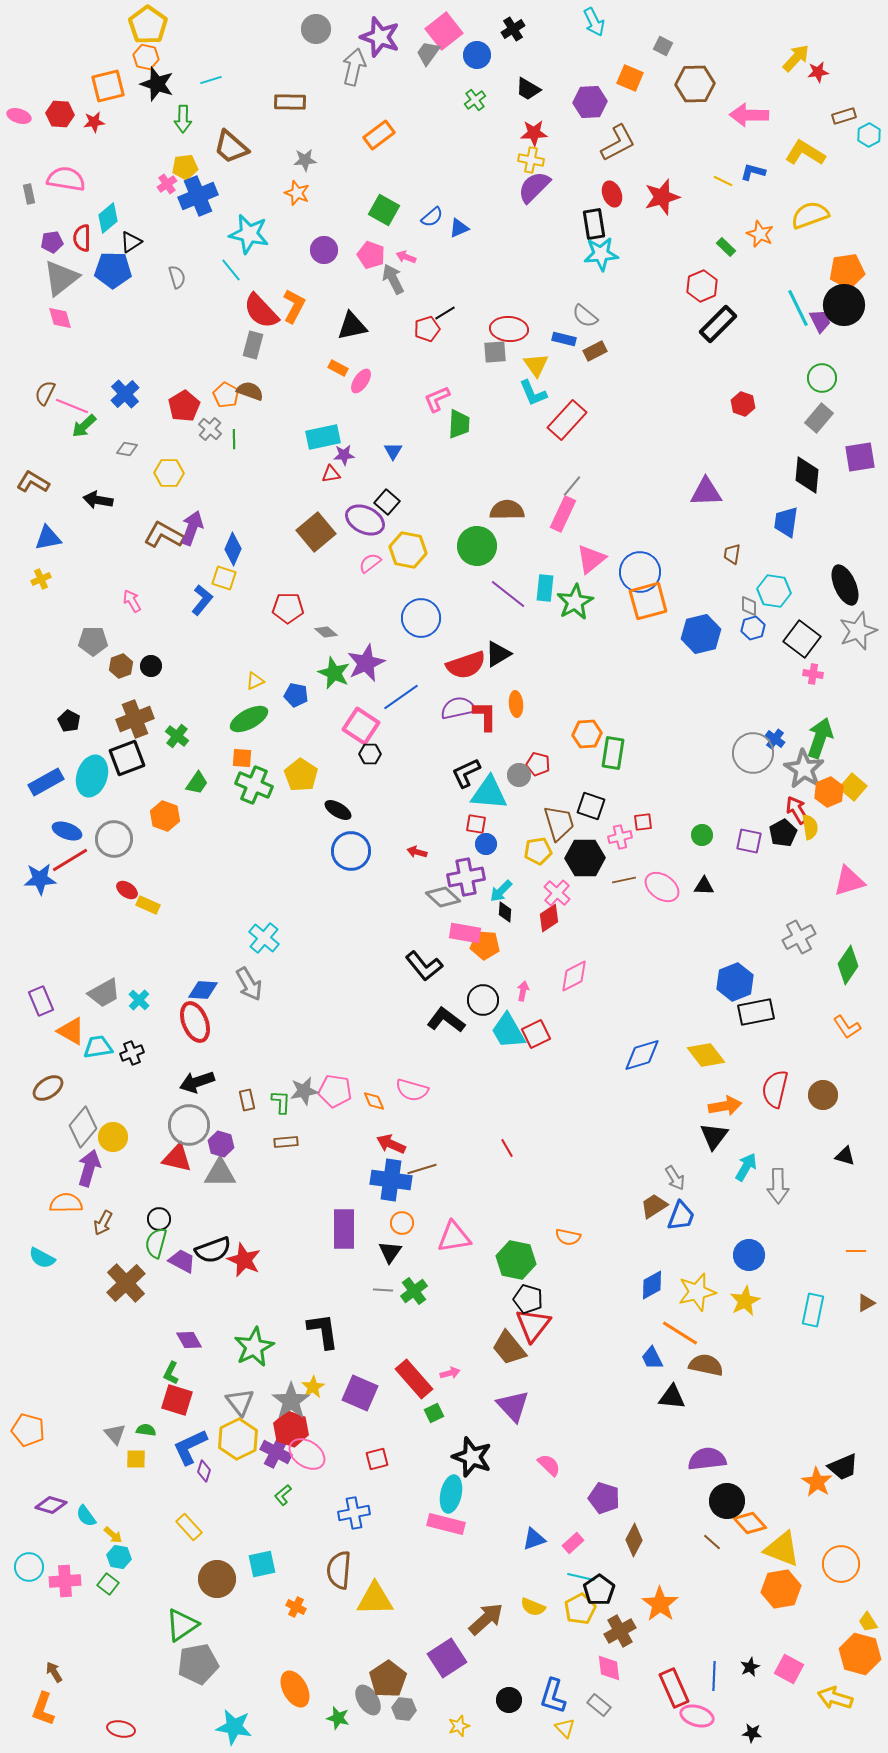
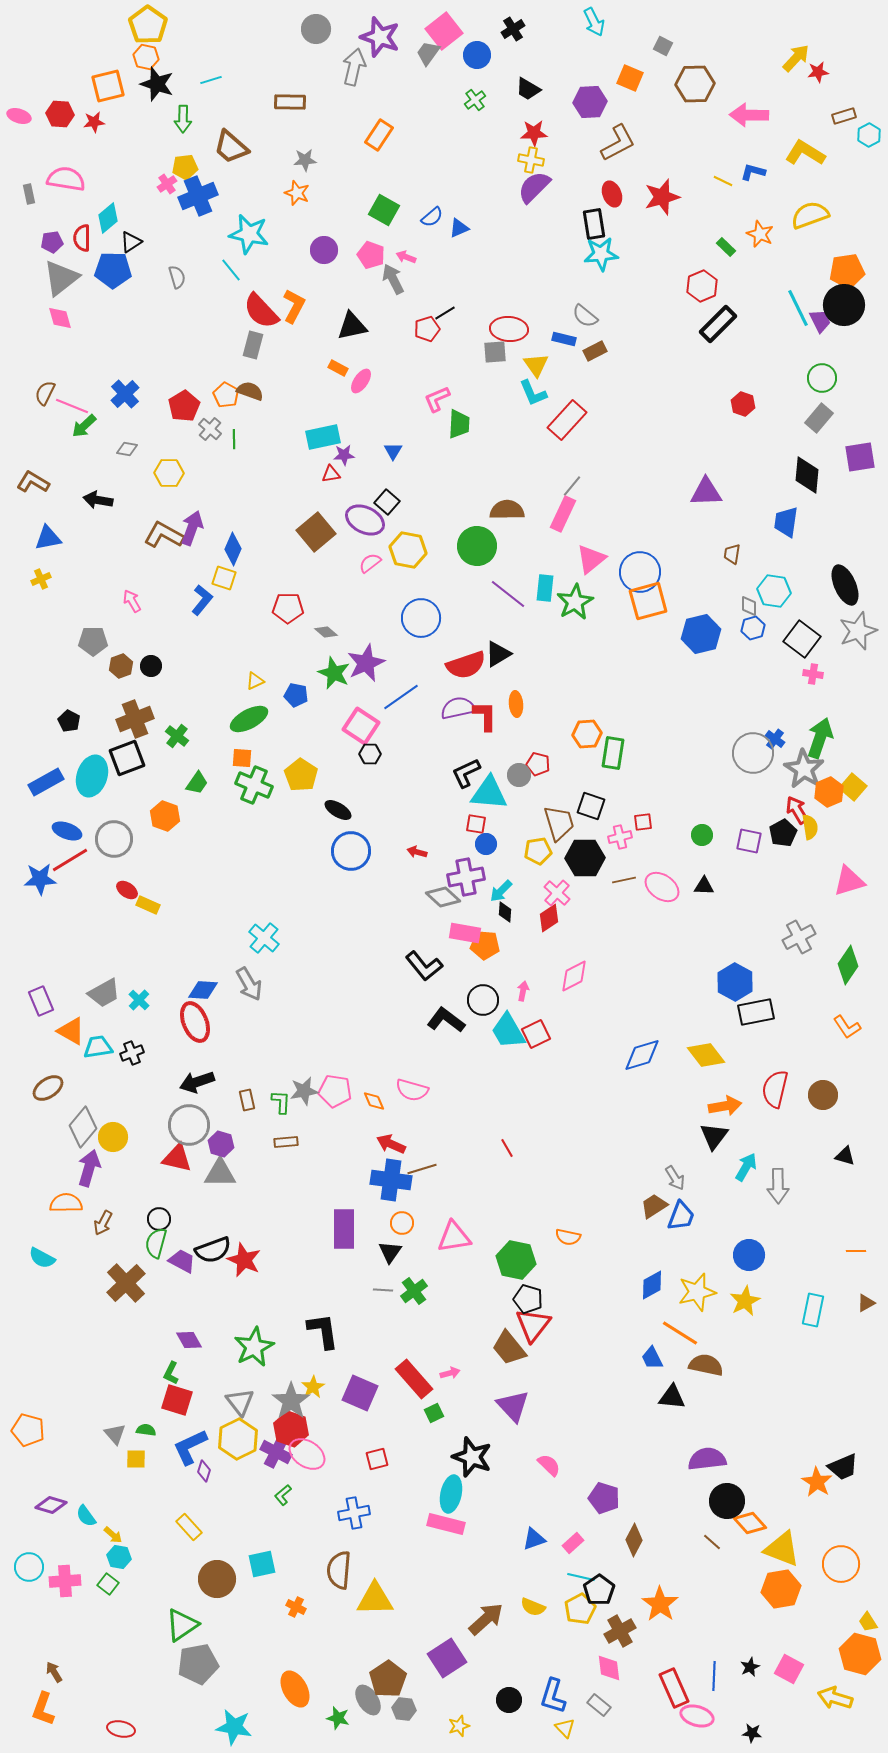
orange rectangle at (379, 135): rotated 20 degrees counterclockwise
blue hexagon at (735, 982): rotated 9 degrees counterclockwise
